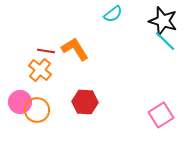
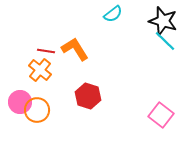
red hexagon: moved 3 px right, 6 px up; rotated 15 degrees clockwise
pink square: rotated 20 degrees counterclockwise
